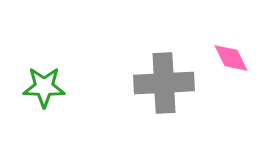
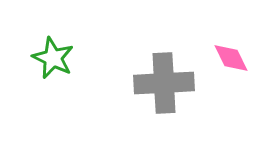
green star: moved 9 px right, 29 px up; rotated 24 degrees clockwise
